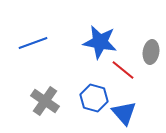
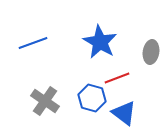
blue star: rotated 20 degrees clockwise
red line: moved 6 px left, 8 px down; rotated 60 degrees counterclockwise
blue hexagon: moved 2 px left
blue triangle: rotated 12 degrees counterclockwise
